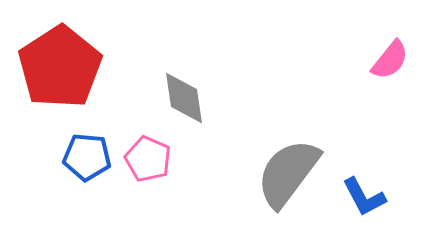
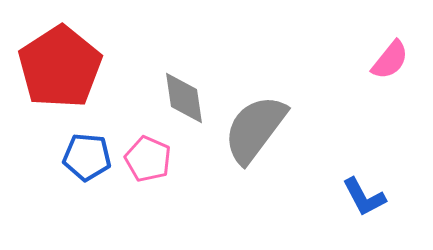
gray semicircle: moved 33 px left, 44 px up
